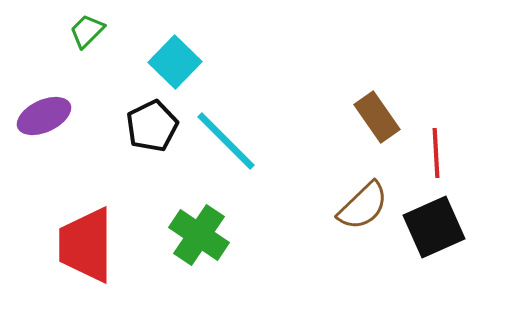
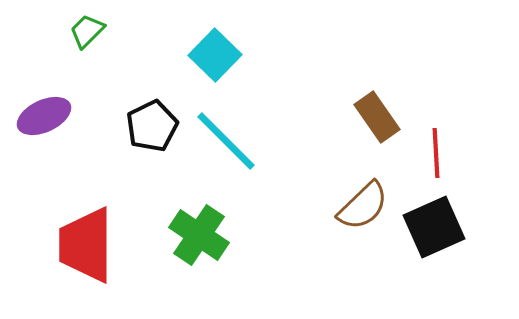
cyan square: moved 40 px right, 7 px up
